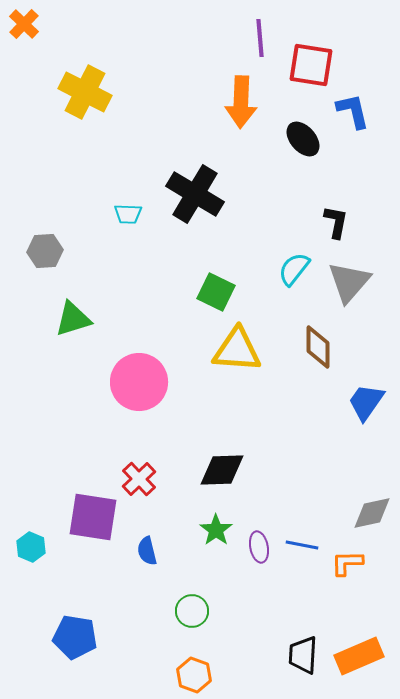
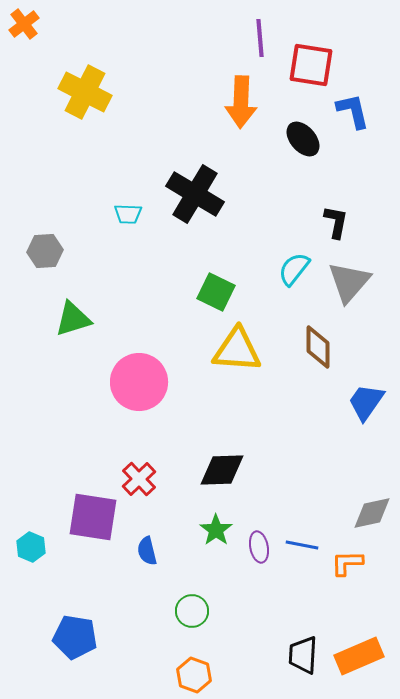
orange cross: rotated 8 degrees clockwise
